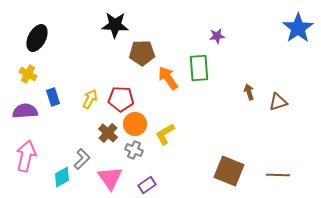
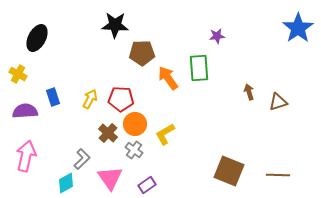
yellow cross: moved 10 px left
gray cross: rotated 12 degrees clockwise
cyan diamond: moved 4 px right, 6 px down
